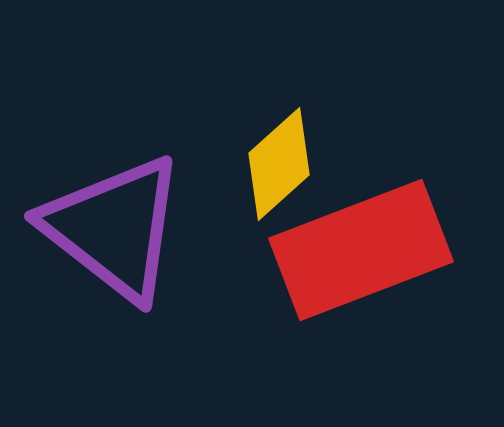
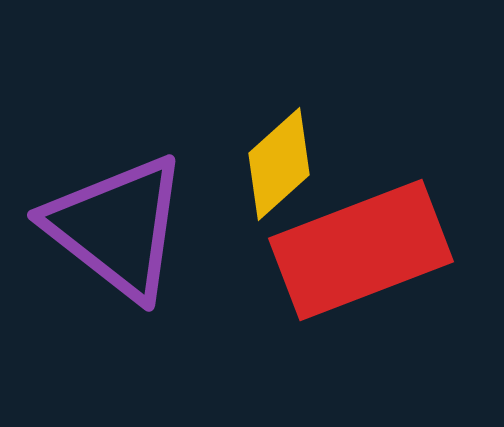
purple triangle: moved 3 px right, 1 px up
